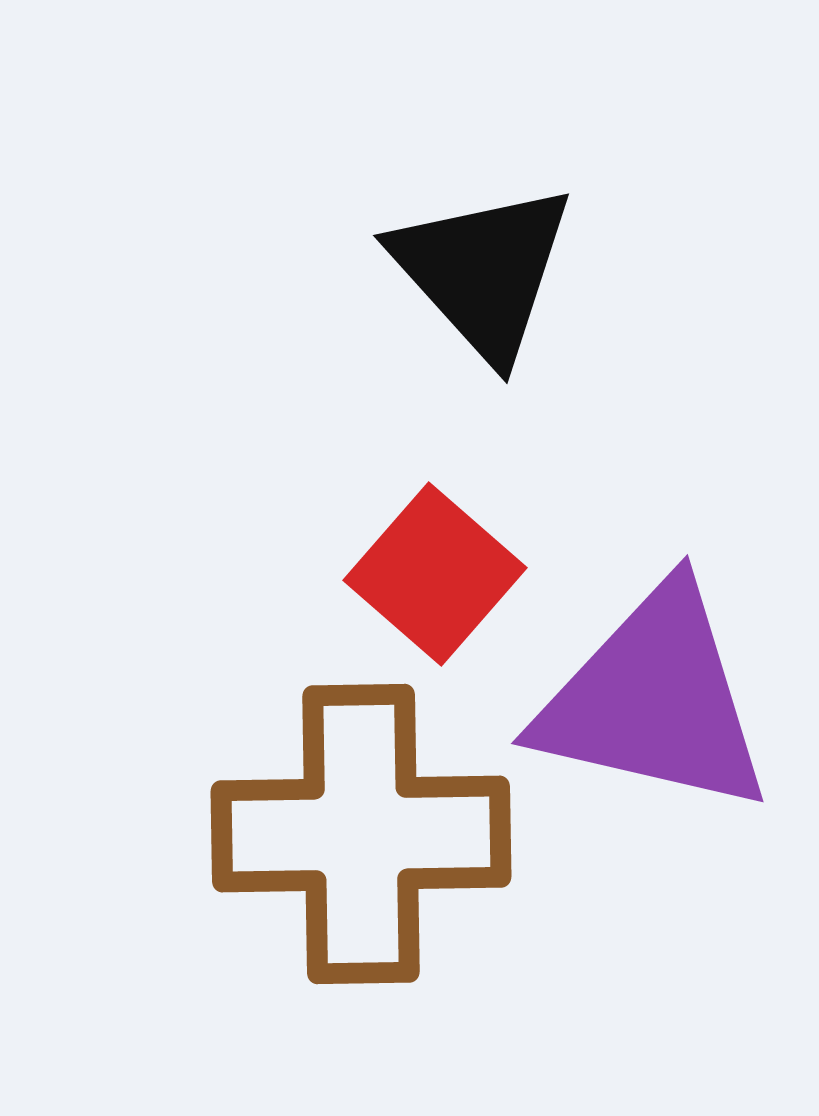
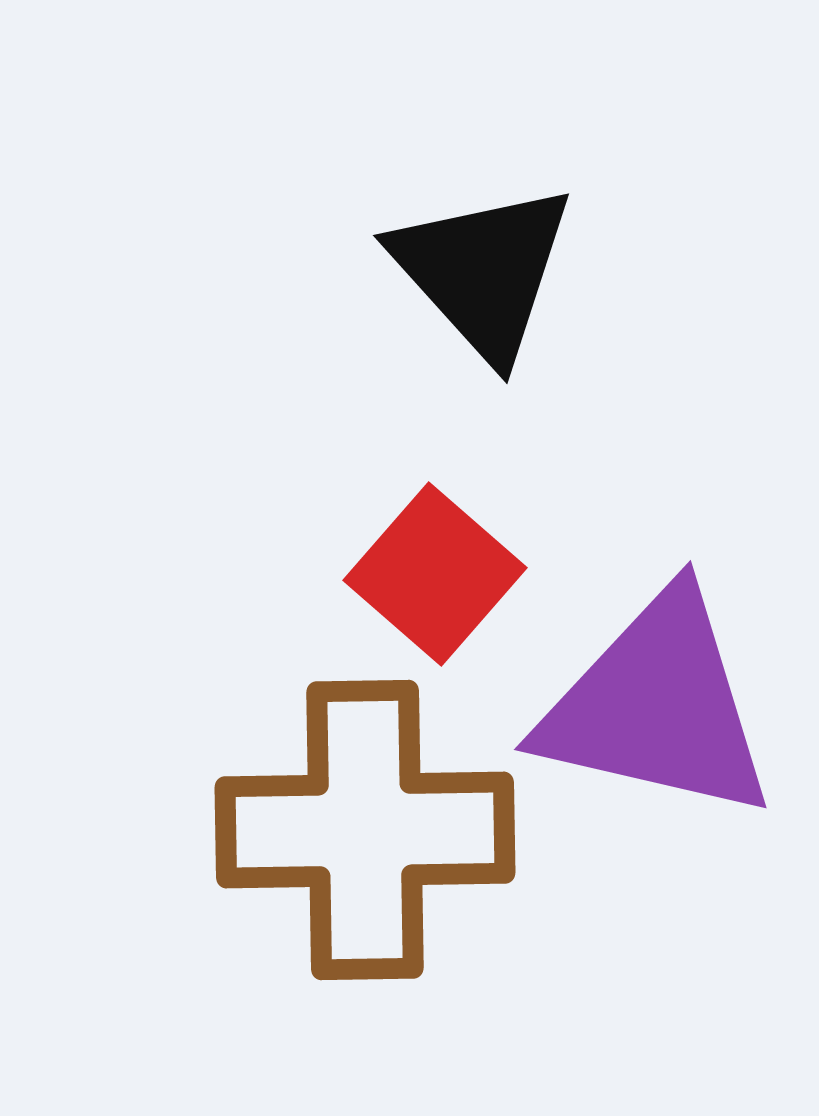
purple triangle: moved 3 px right, 6 px down
brown cross: moved 4 px right, 4 px up
